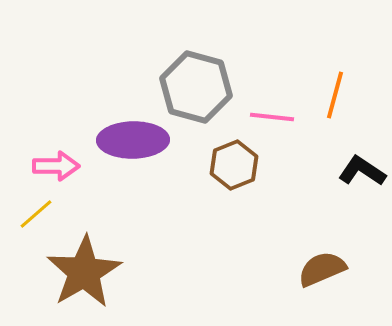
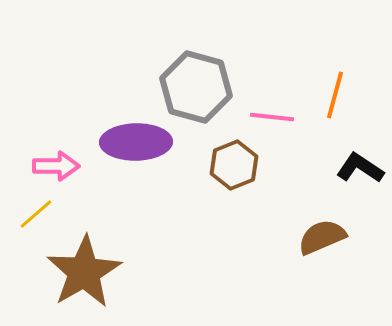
purple ellipse: moved 3 px right, 2 px down
black L-shape: moved 2 px left, 3 px up
brown semicircle: moved 32 px up
